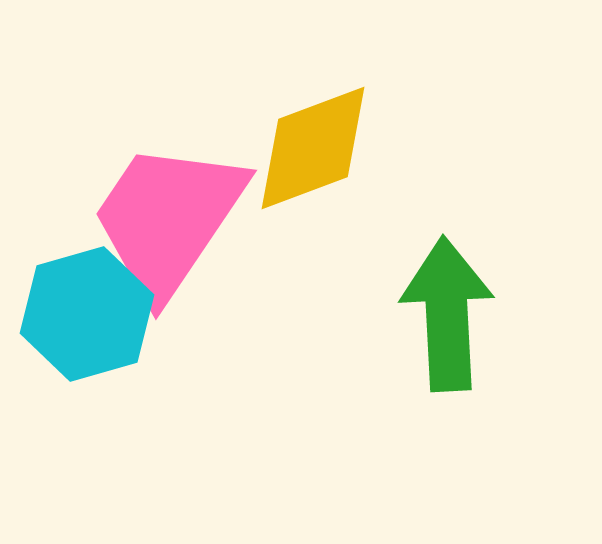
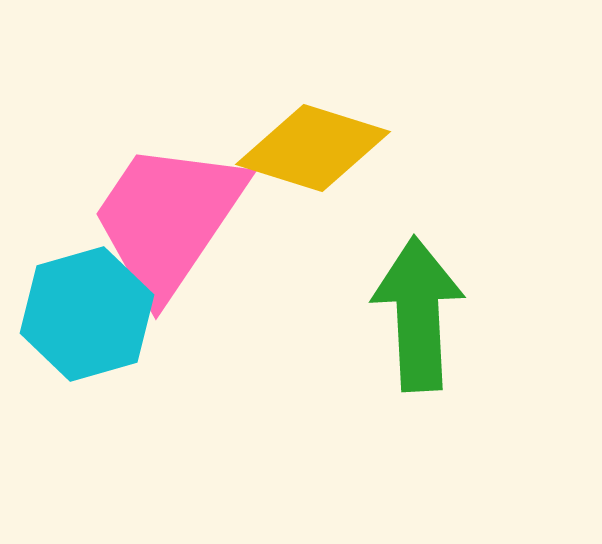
yellow diamond: rotated 38 degrees clockwise
green arrow: moved 29 px left
